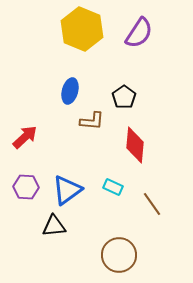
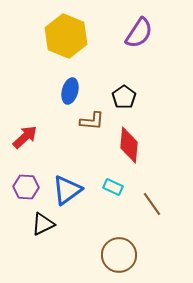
yellow hexagon: moved 16 px left, 7 px down
red diamond: moved 6 px left
black triangle: moved 11 px left, 2 px up; rotated 20 degrees counterclockwise
